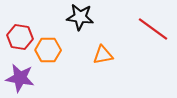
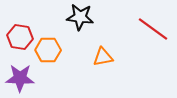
orange triangle: moved 2 px down
purple star: rotated 8 degrees counterclockwise
